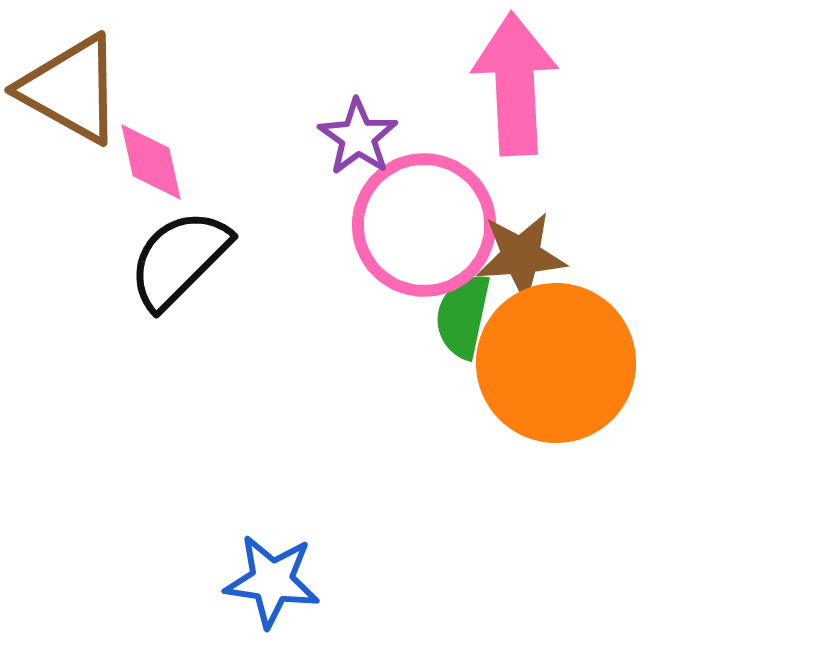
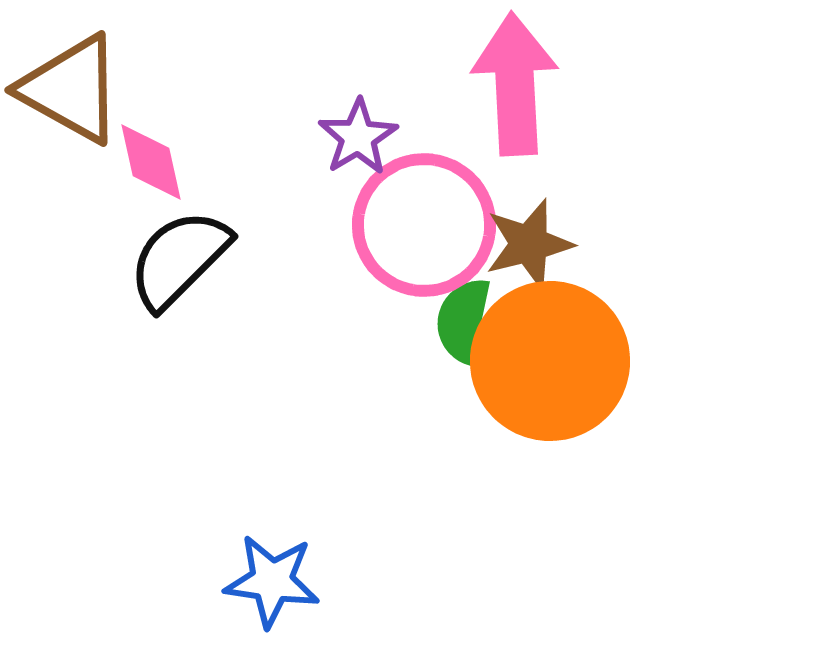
purple star: rotated 6 degrees clockwise
brown star: moved 8 px right, 12 px up; rotated 10 degrees counterclockwise
green semicircle: moved 4 px down
orange circle: moved 6 px left, 2 px up
